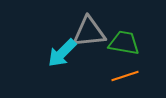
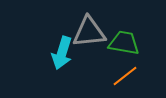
cyan arrow: rotated 28 degrees counterclockwise
orange line: rotated 20 degrees counterclockwise
